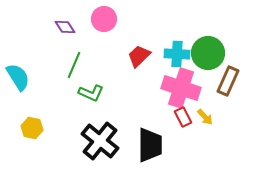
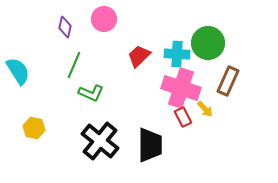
purple diamond: rotated 45 degrees clockwise
green circle: moved 10 px up
cyan semicircle: moved 6 px up
yellow arrow: moved 8 px up
yellow hexagon: moved 2 px right
